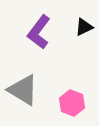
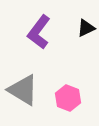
black triangle: moved 2 px right, 1 px down
pink hexagon: moved 4 px left, 5 px up
